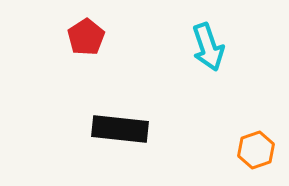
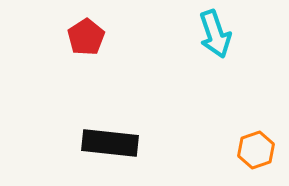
cyan arrow: moved 7 px right, 13 px up
black rectangle: moved 10 px left, 14 px down
